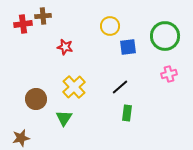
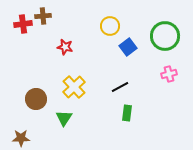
blue square: rotated 30 degrees counterclockwise
black line: rotated 12 degrees clockwise
brown star: rotated 12 degrees clockwise
